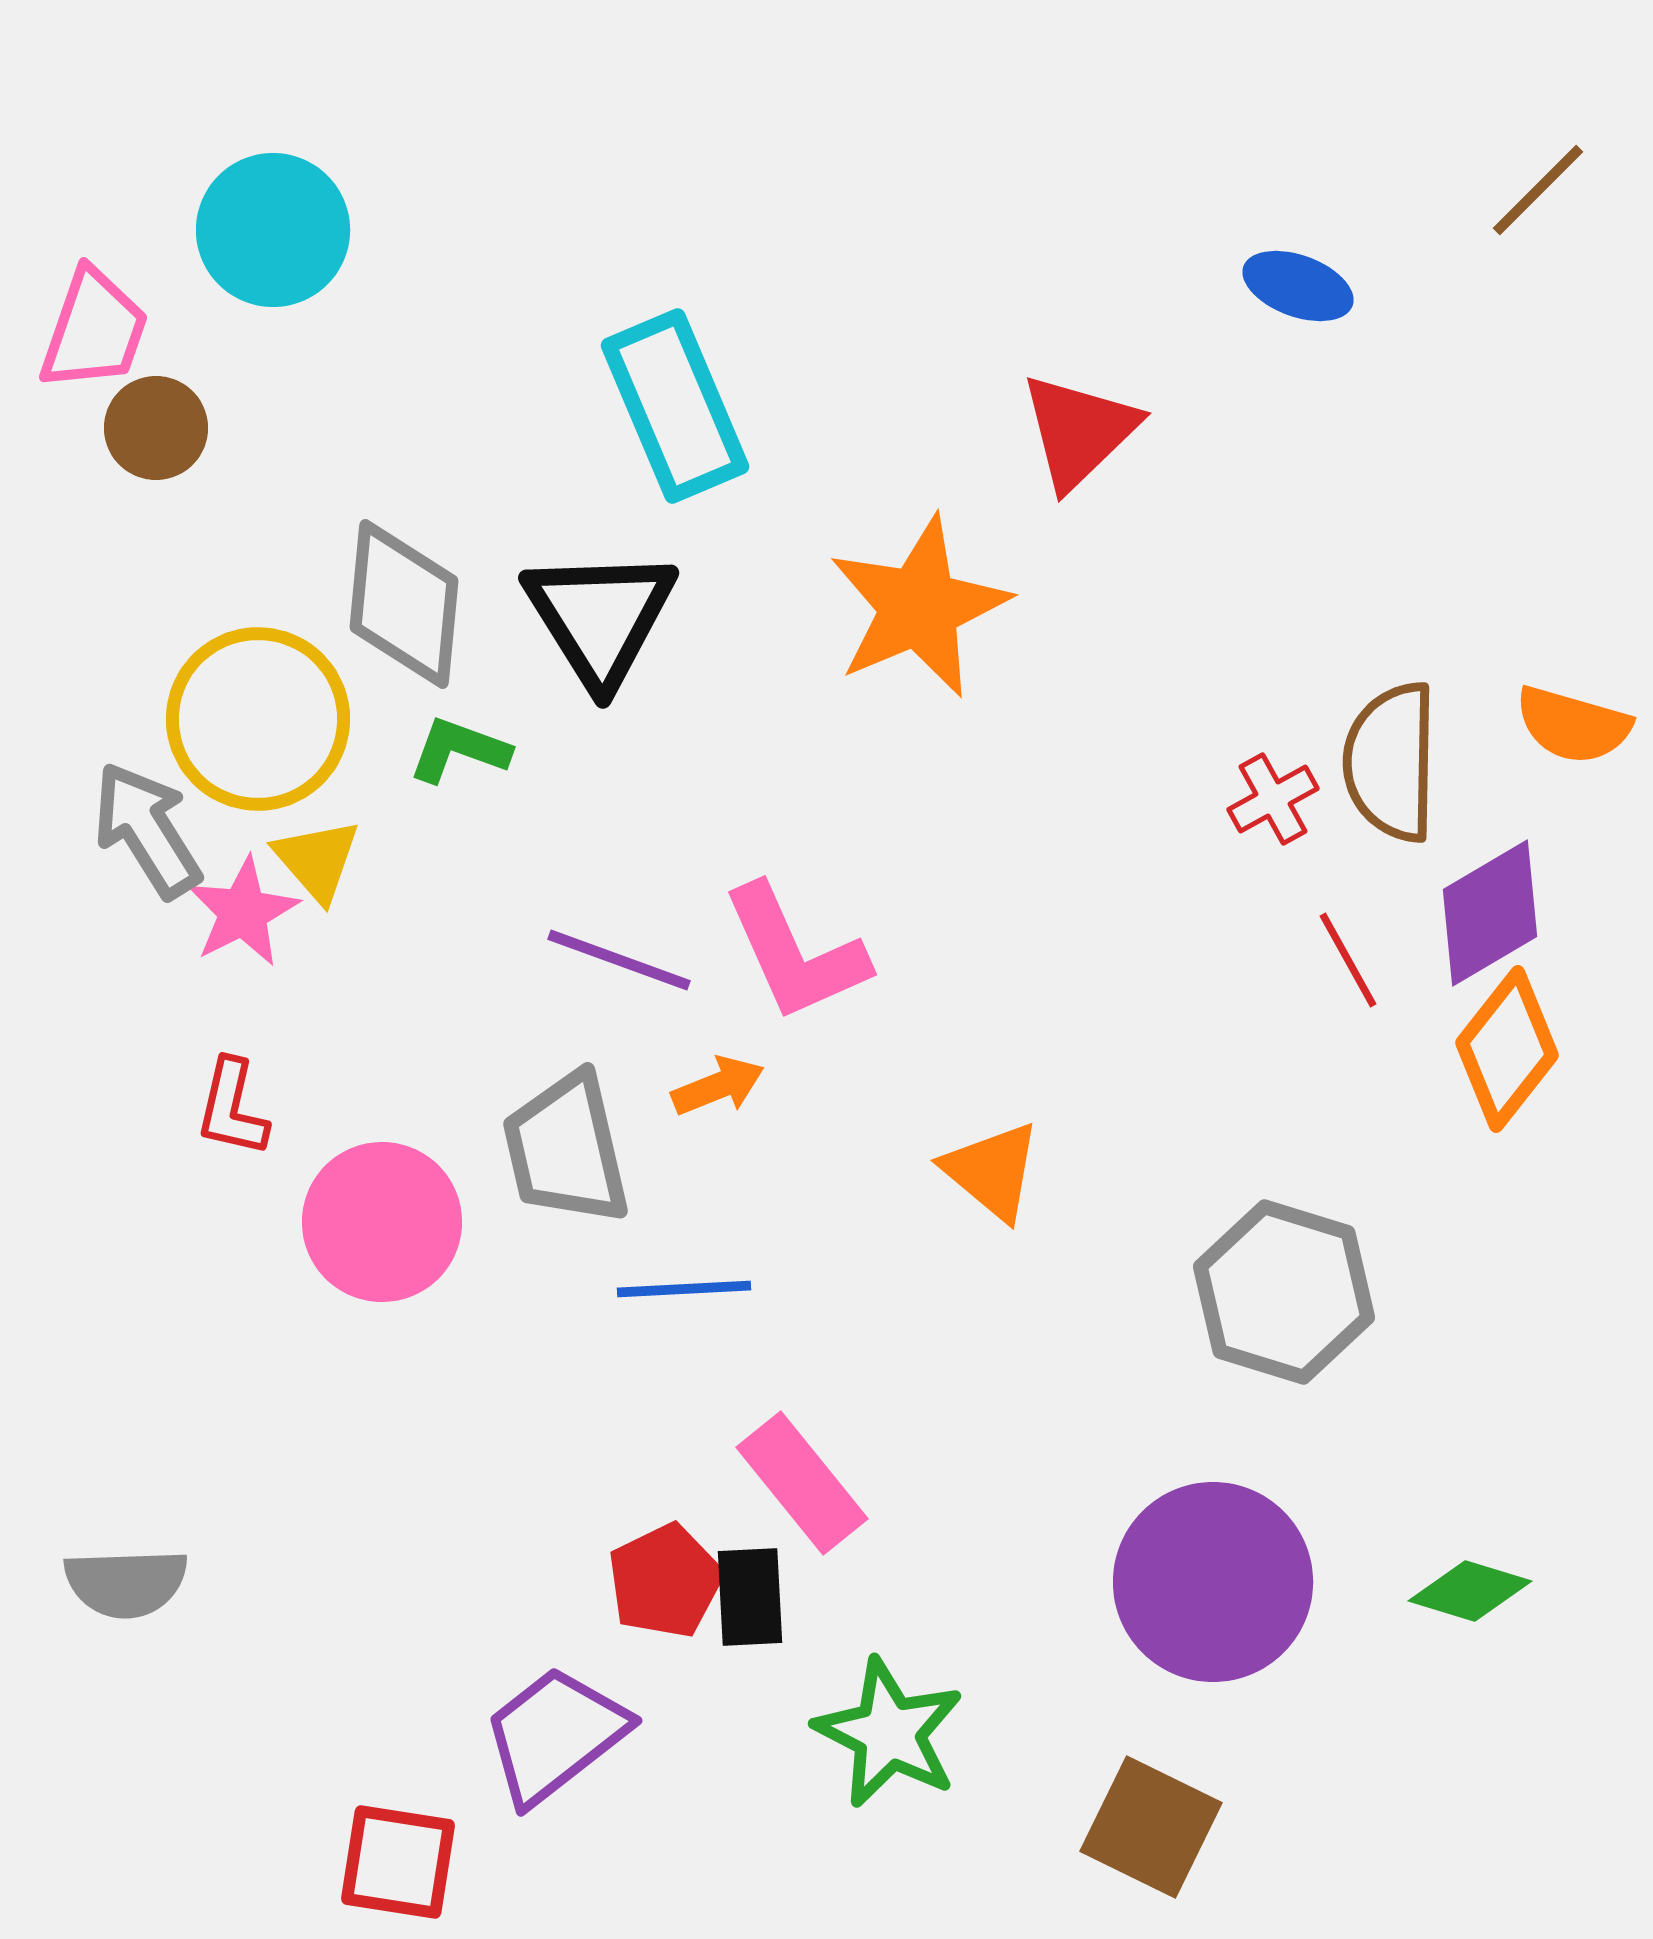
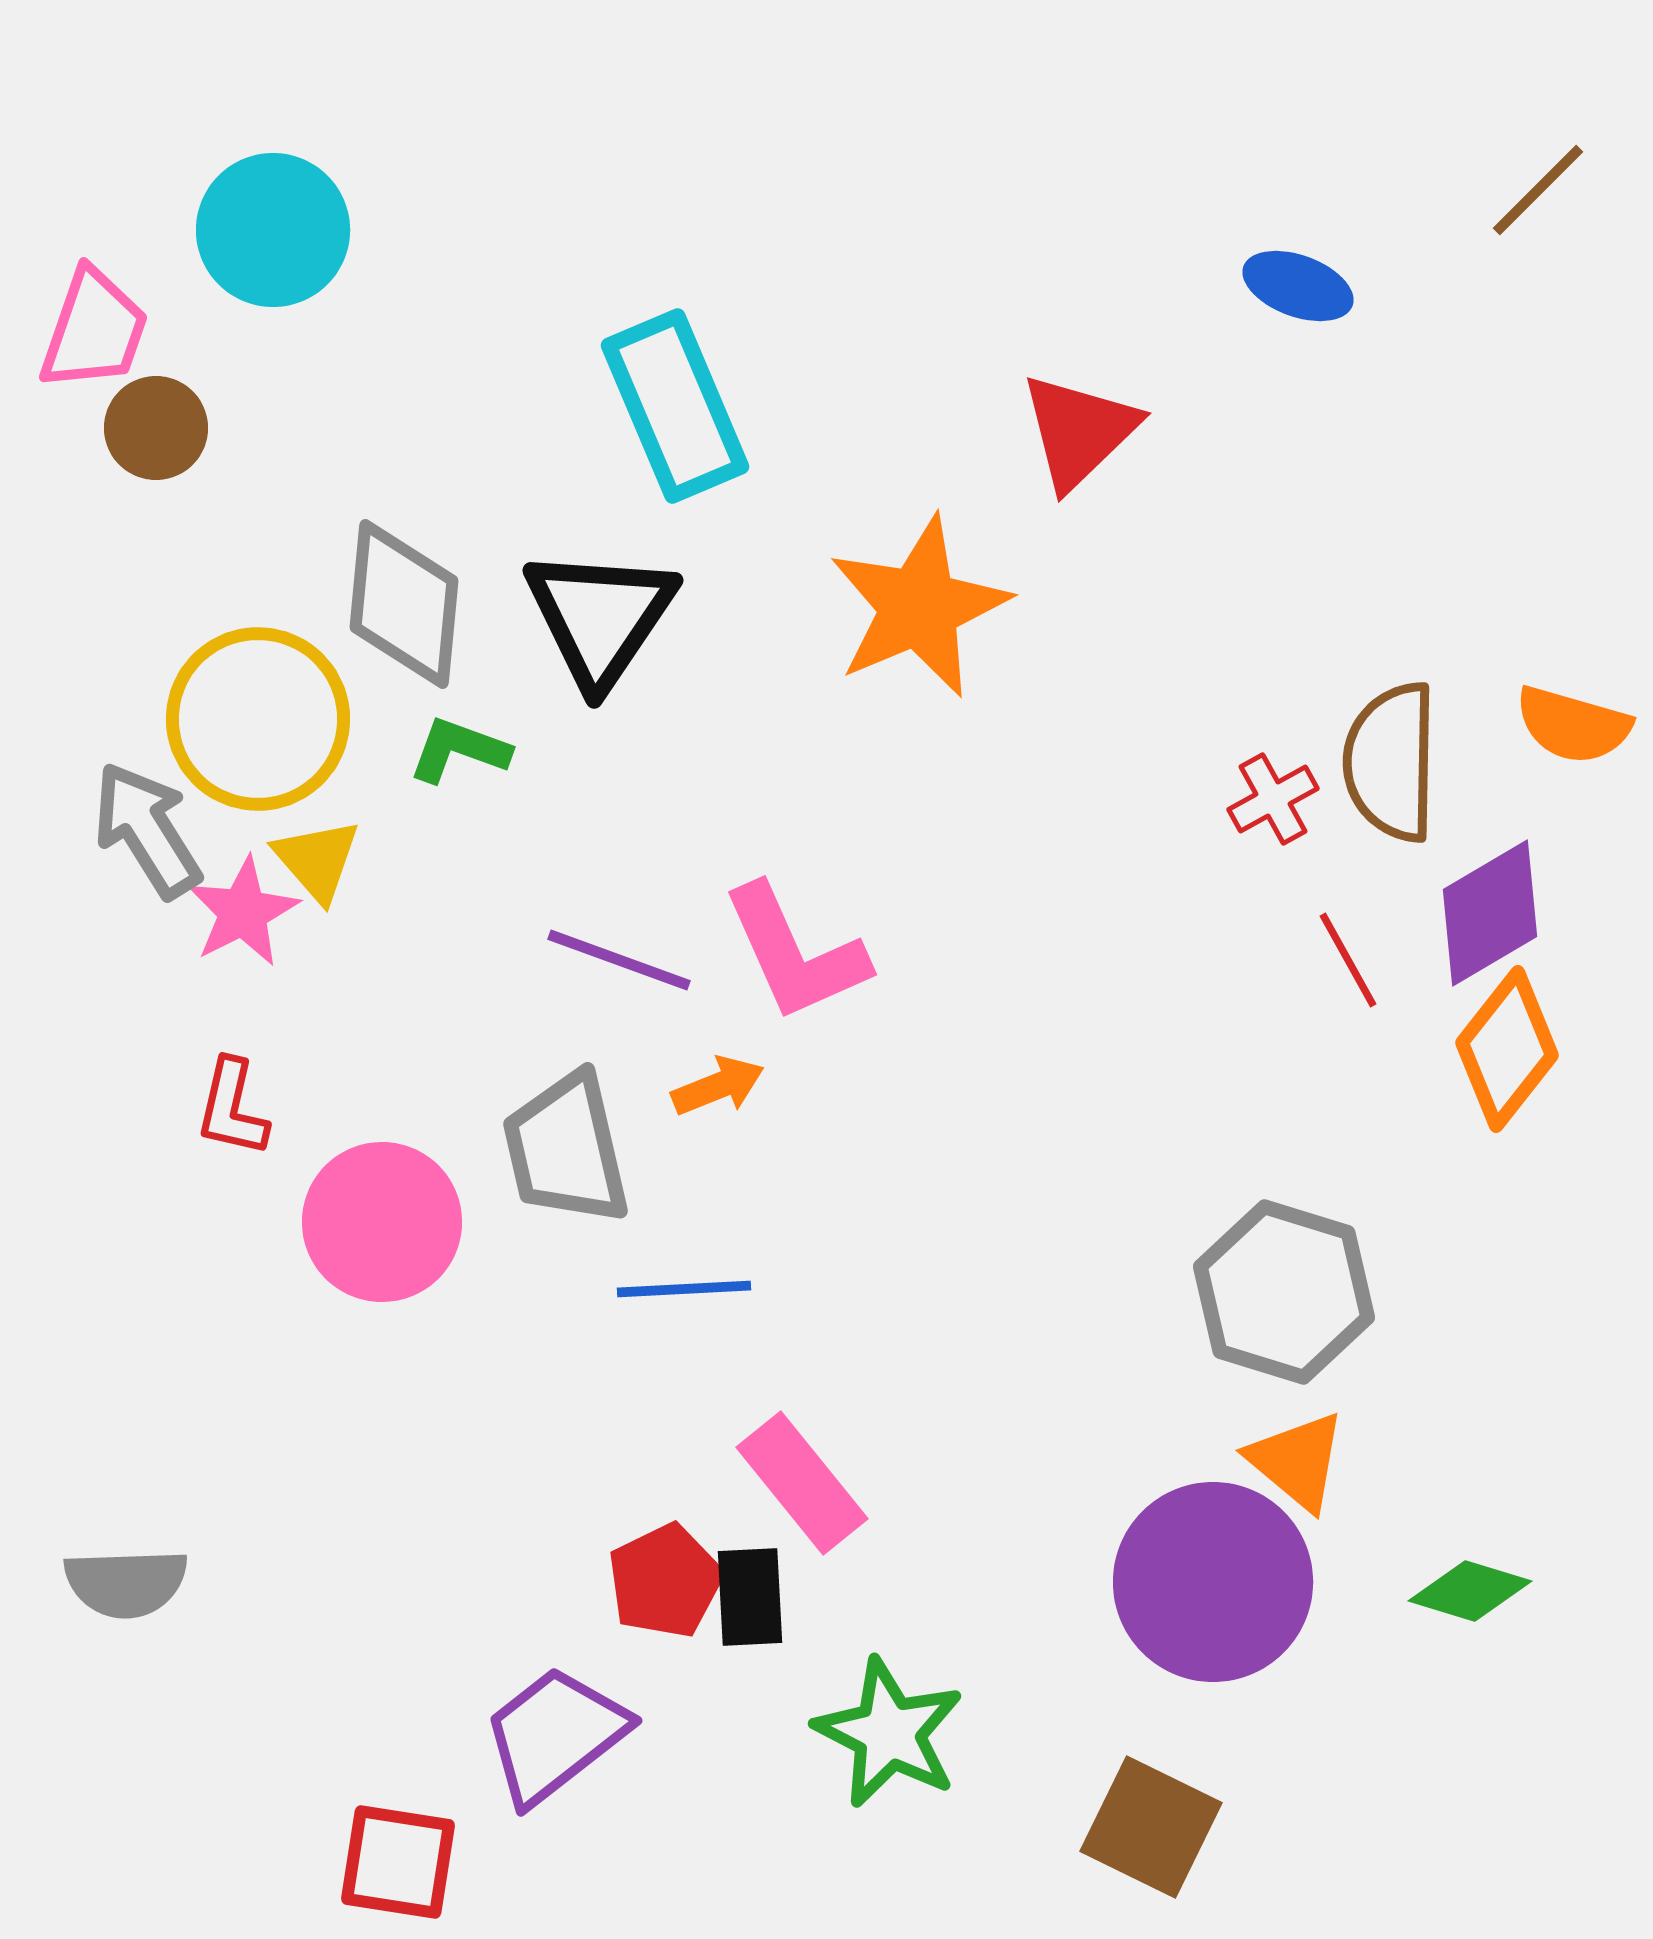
black triangle: rotated 6 degrees clockwise
orange triangle: moved 305 px right, 290 px down
